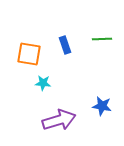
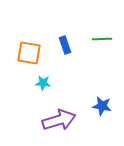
orange square: moved 1 px up
